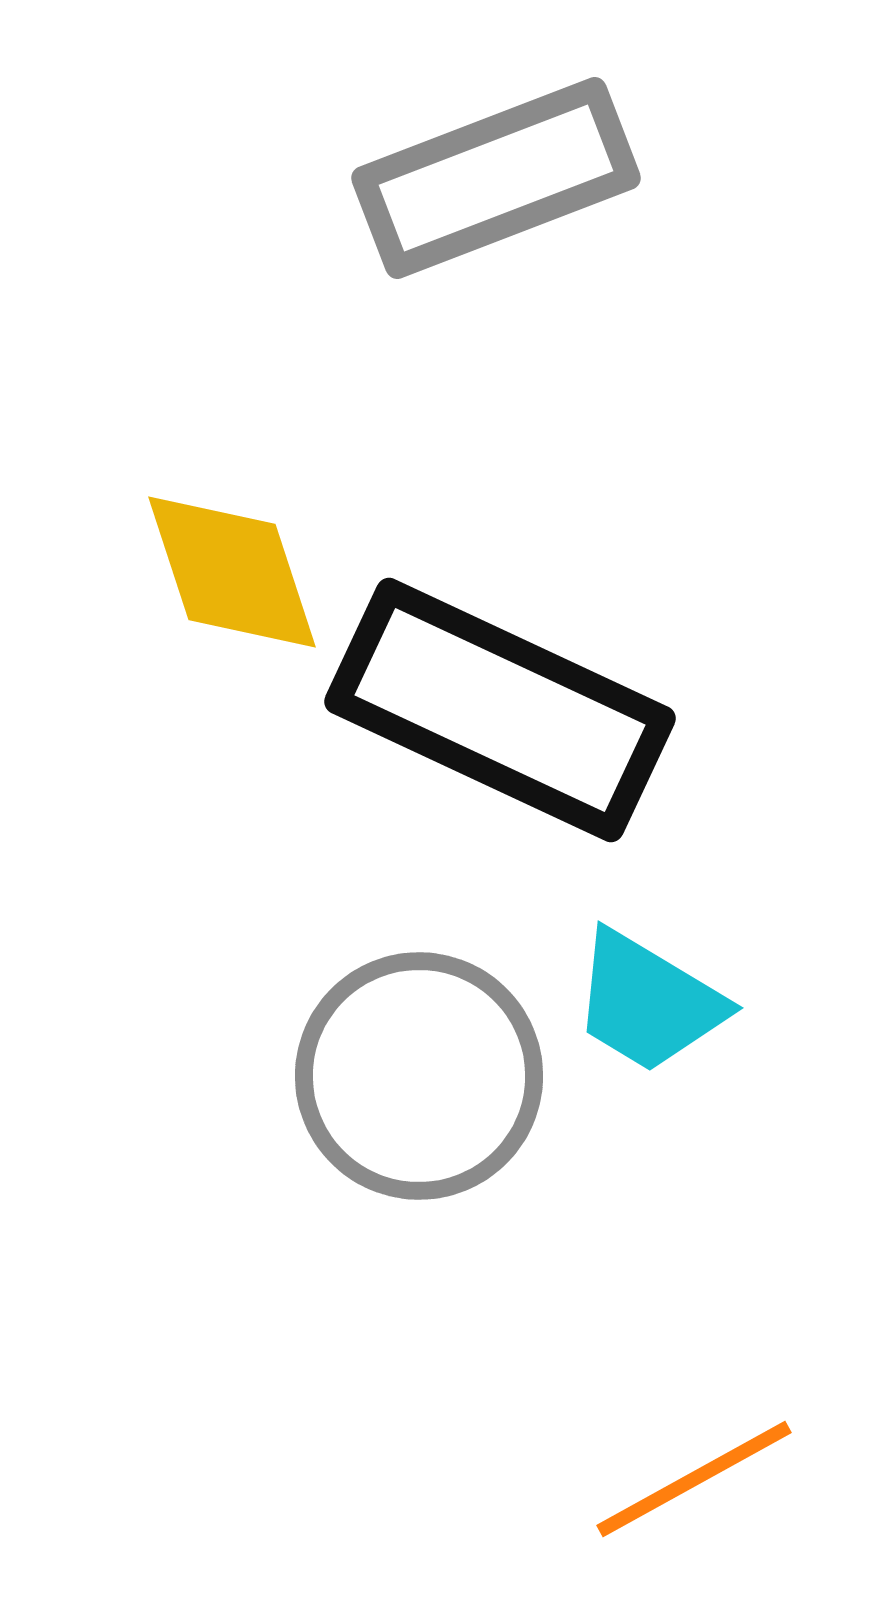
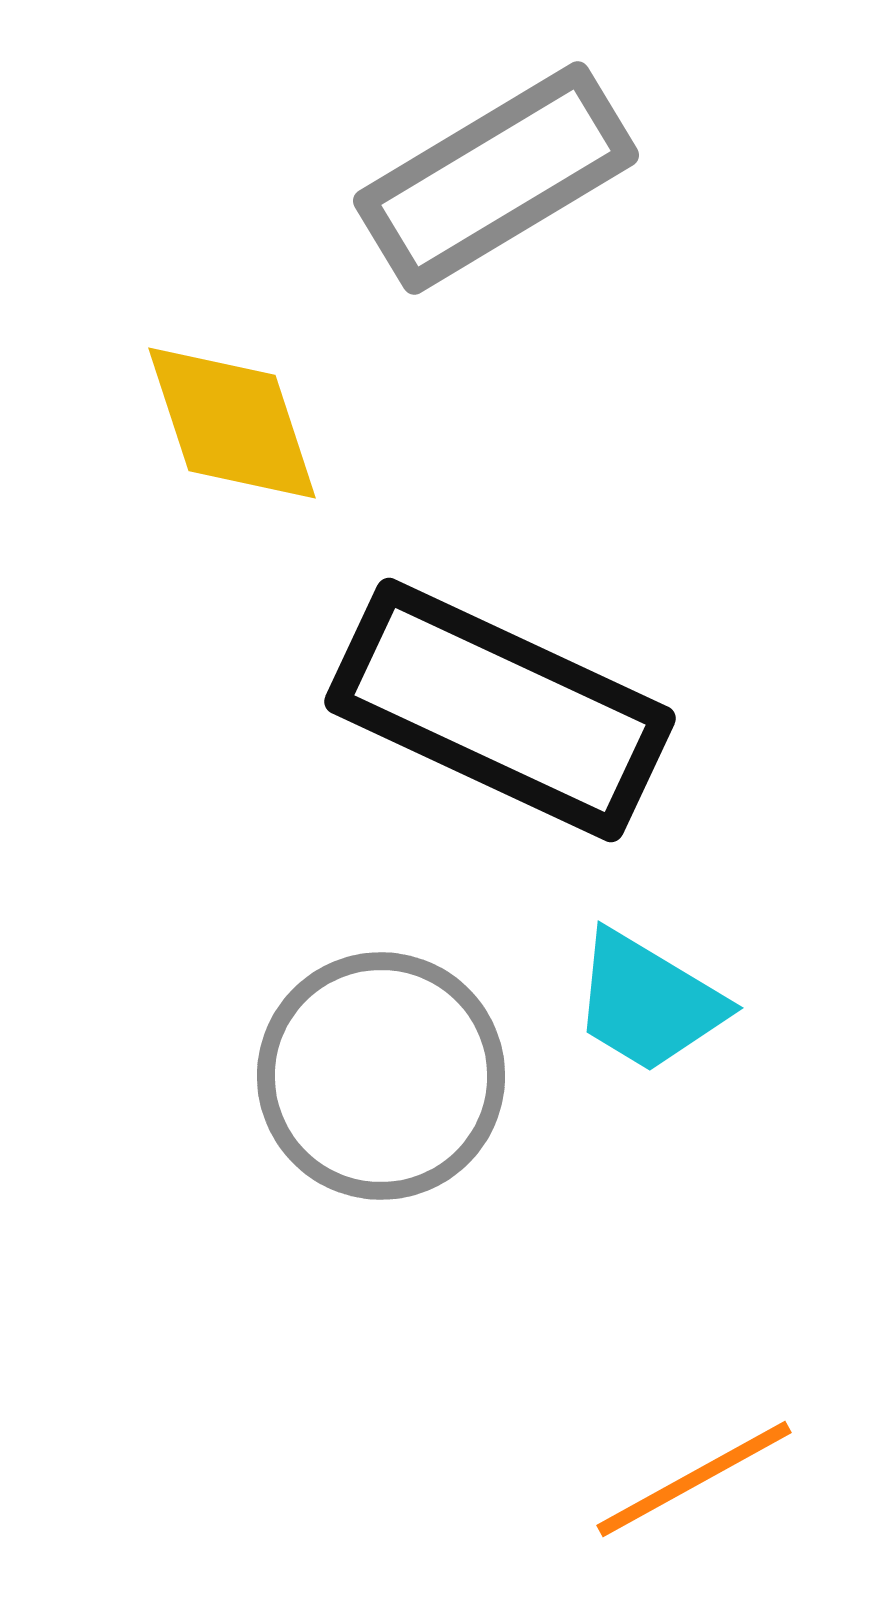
gray rectangle: rotated 10 degrees counterclockwise
yellow diamond: moved 149 px up
gray circle: moved 38 px left
